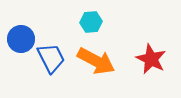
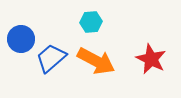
blue trapezoid: rotated 104 degrees counterclockwise
